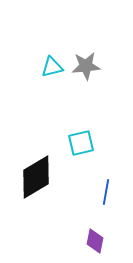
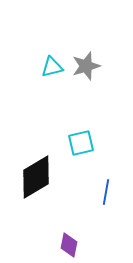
gray star: rotated 12 degrees counterclockwise
purple diamond: moved 26 px left, 4 px down
